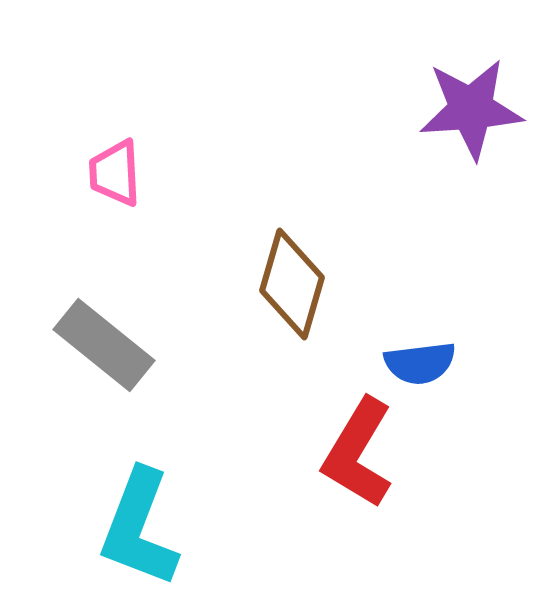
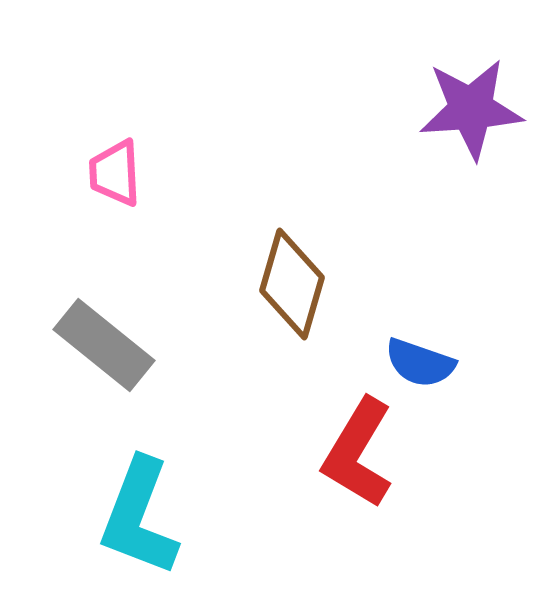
blue semicircle: rotated 26 degrees clockwise
cyan L-shape: moved 11 px up
